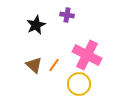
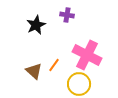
brown triangle: moved 6 px down
